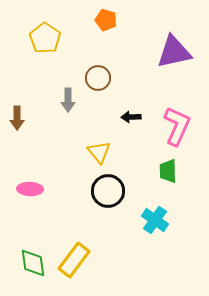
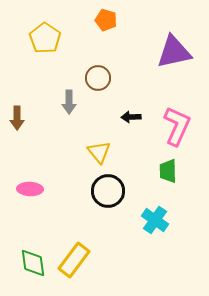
gray arrow: moved 1 px right, 2 px down
